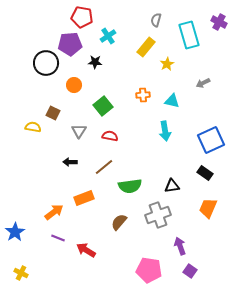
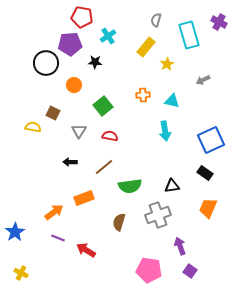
gray arrow: moved 3 px up
brown semicircle: rotated 24 degrees counterclockwise
